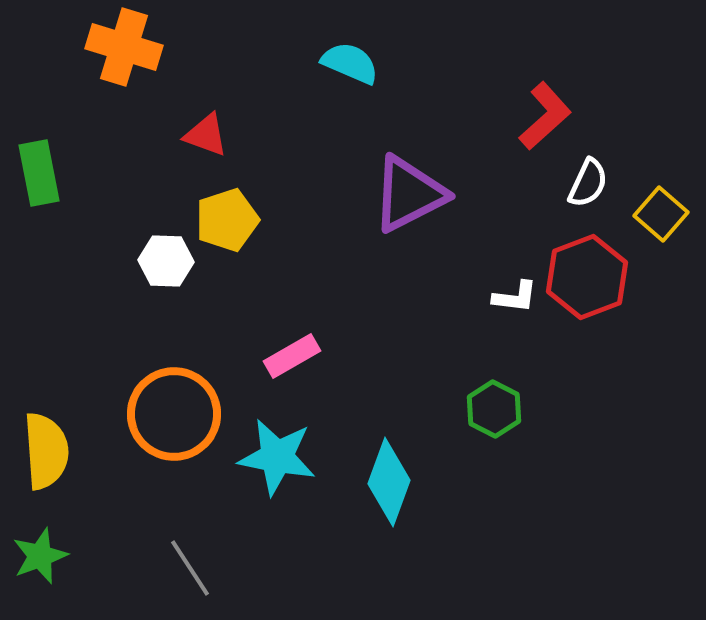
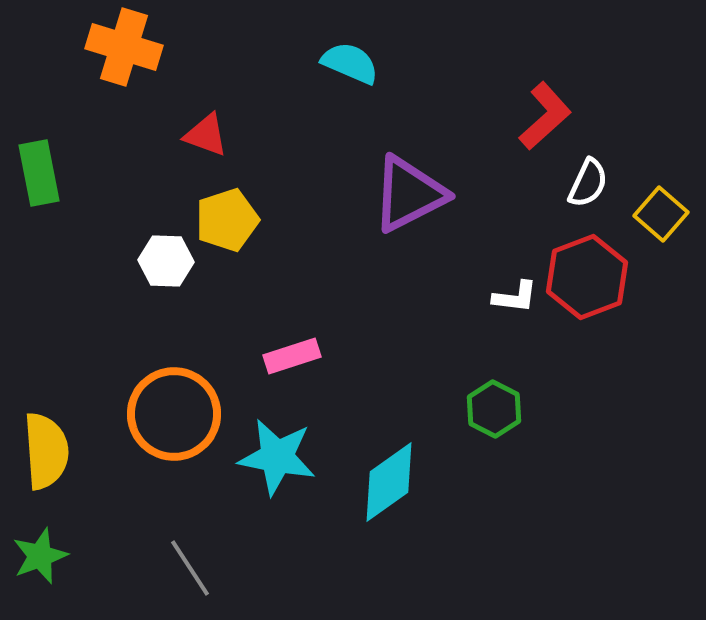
pink rectangle: rotated 12 degrees clockwise
cyan diamond: rotated 34 degrees clockwise
